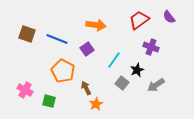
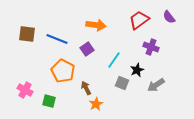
brown square: rotated 12 degrees counterclockwise
gray square: rotated 16 degrees counterclockwise
